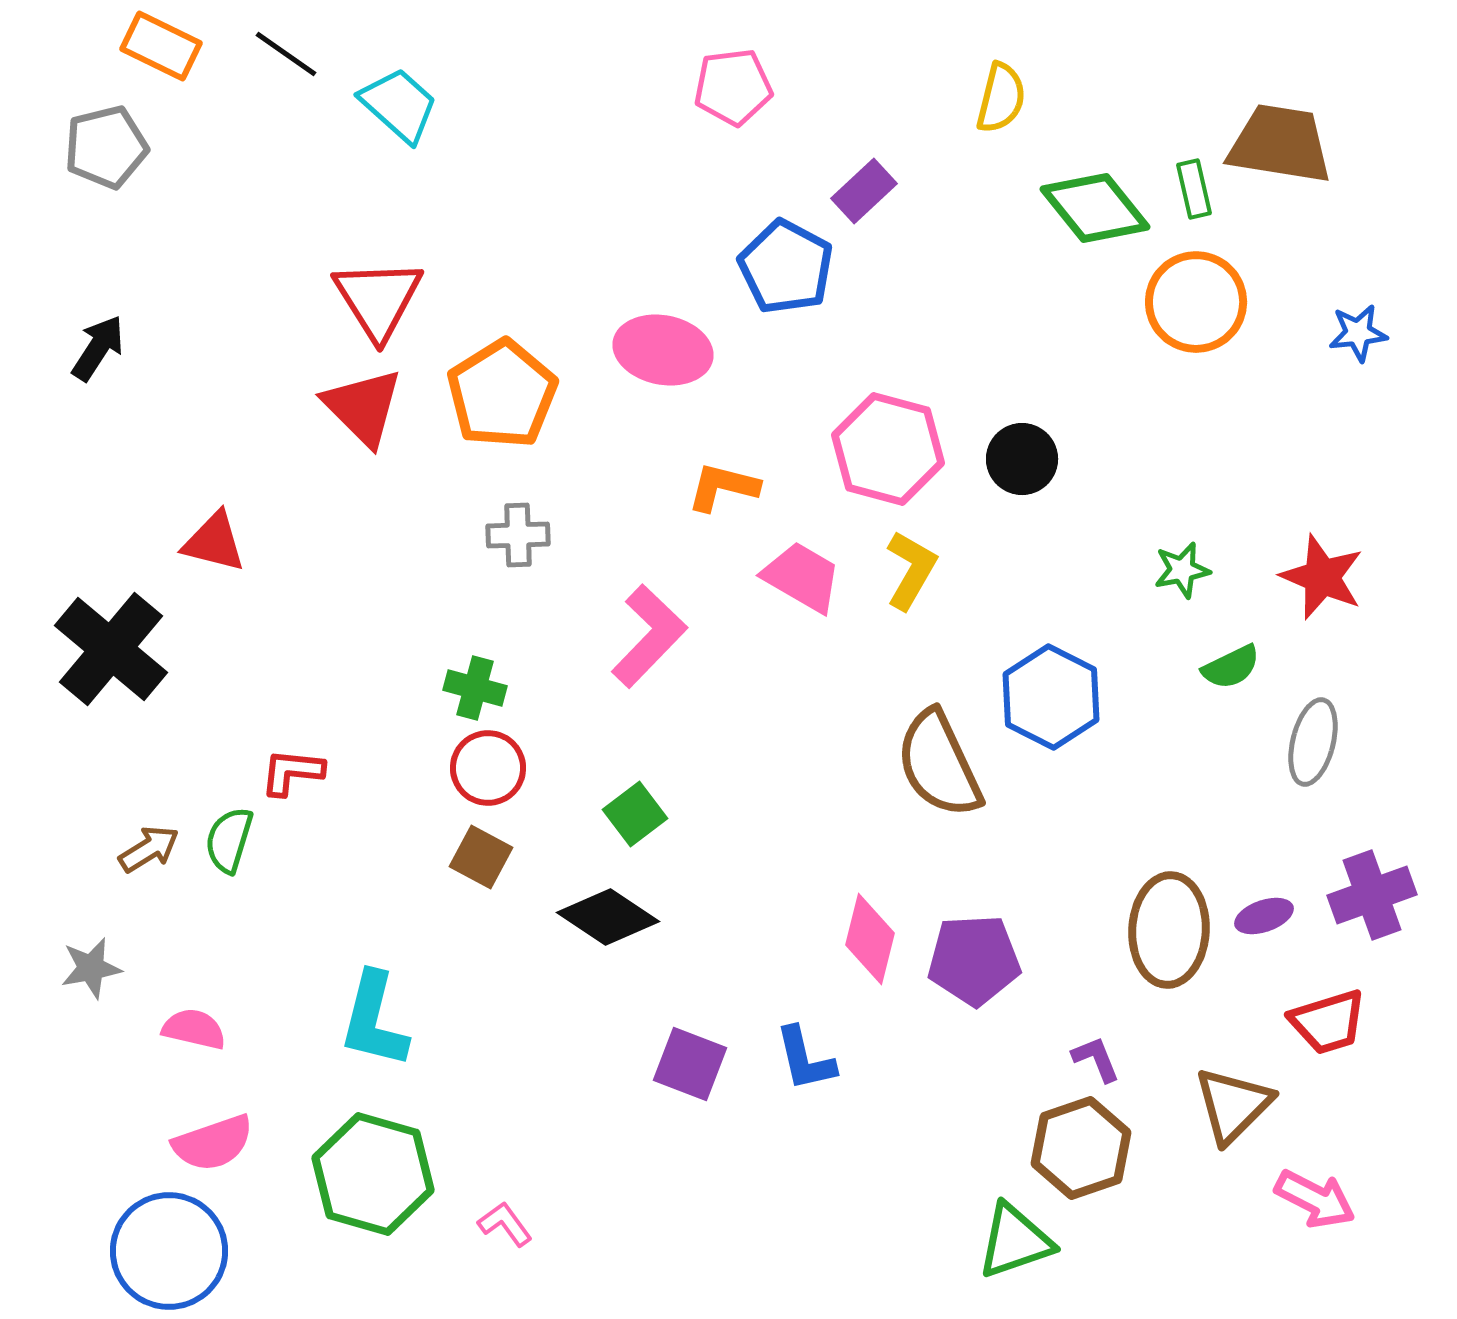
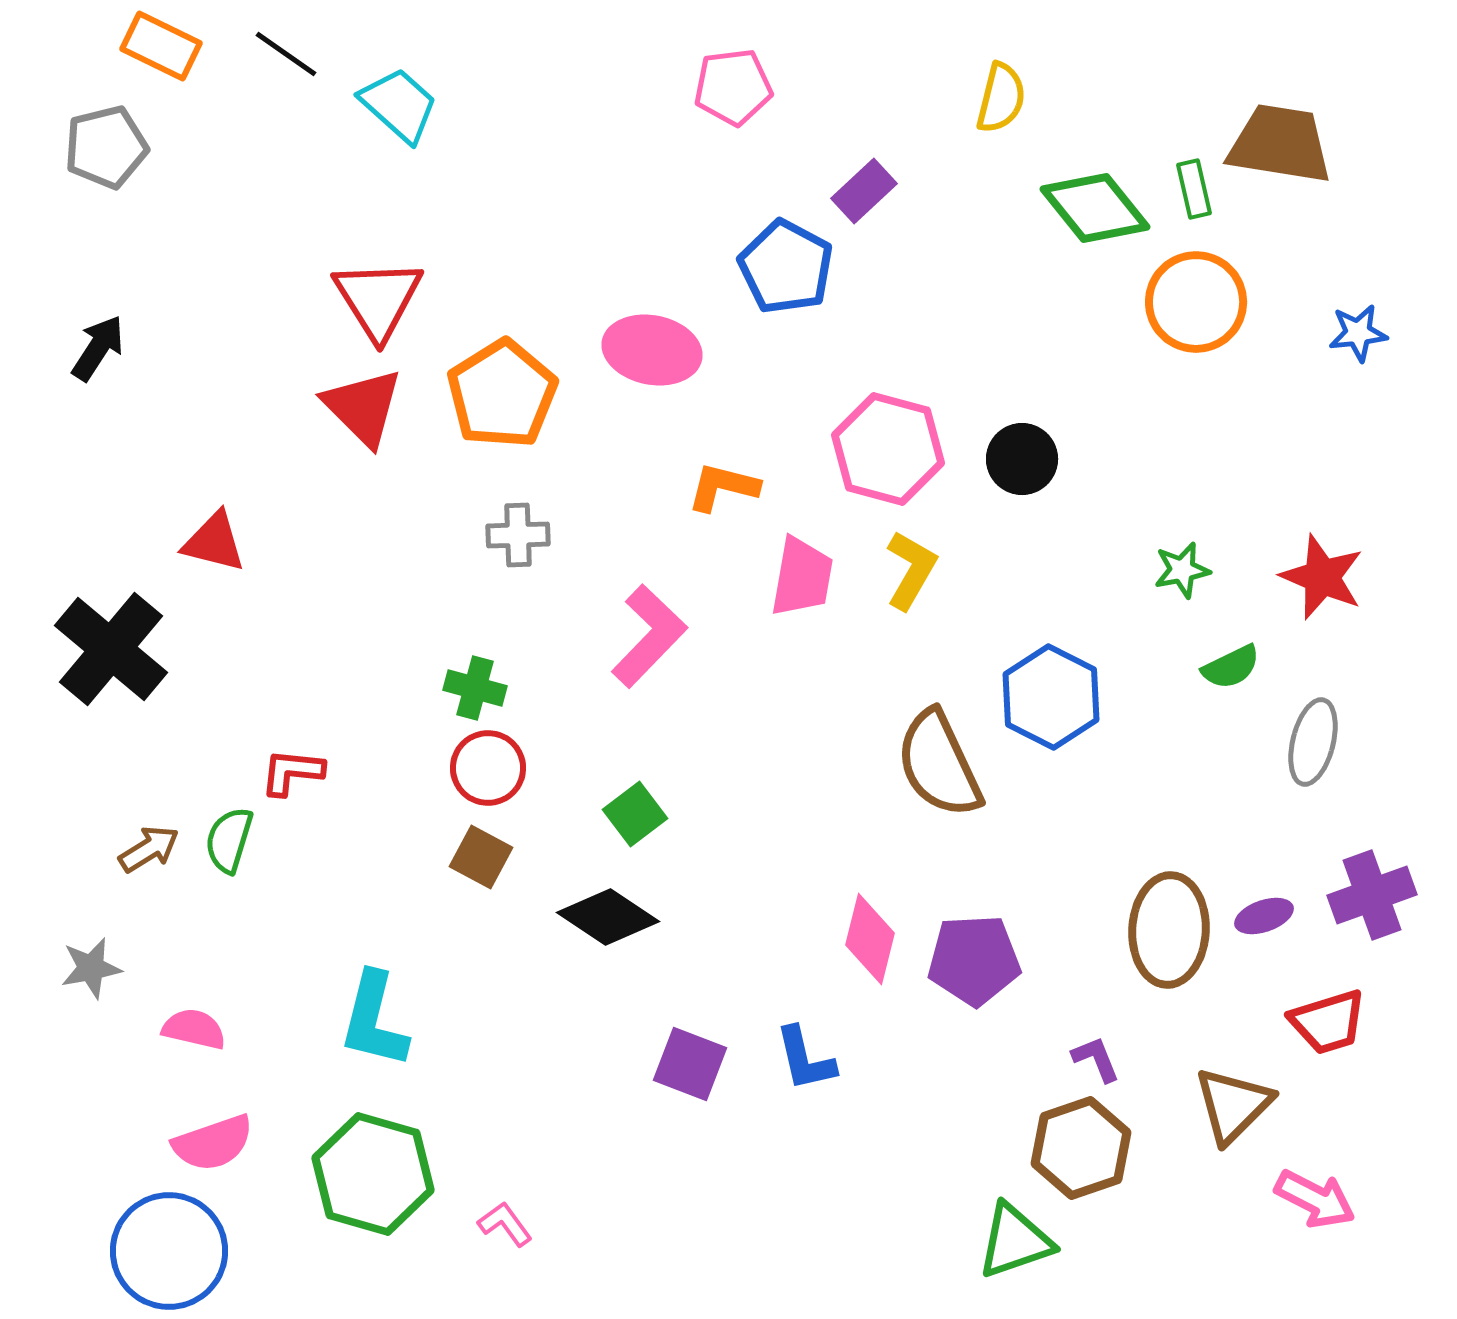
pink ellipse at (663, 350): moved 11 px left
pink trapezoid at (802, 577): rotated 70 degrees clockwise
